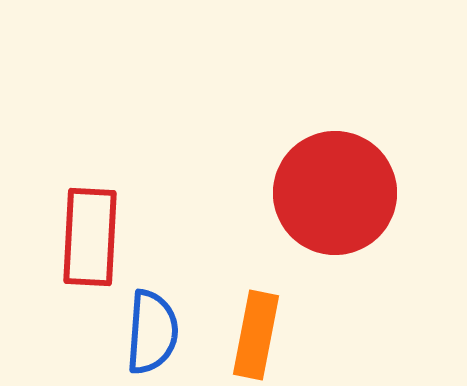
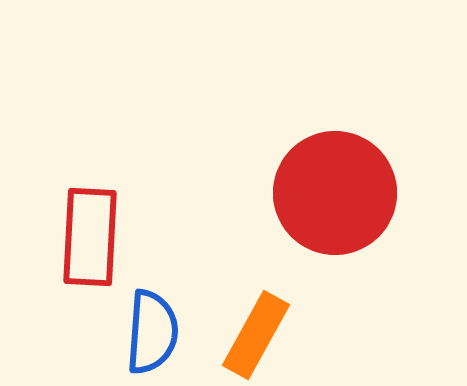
orange rectangle: rotated 18 degrees clockwise
